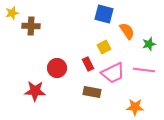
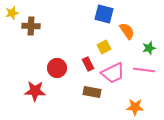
green star: moved 4 px down
